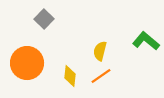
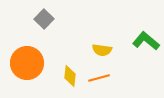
yellow semicircle: moved 2 px right, 1 px up; rotated 96 degrees counterclockwise
orange line: moved 2 px left, 2 px down; rotated 20 degrees clockwise
